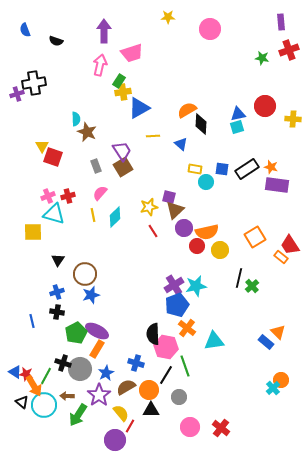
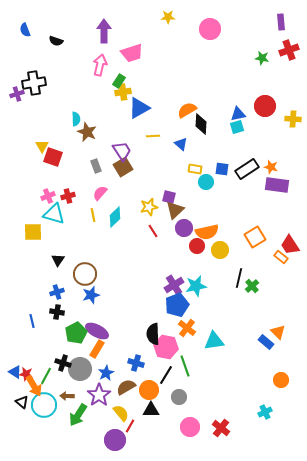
cyan cross at (273, 388): moved 8 px left, 24 px down; rotated 16 degrees clockwise
